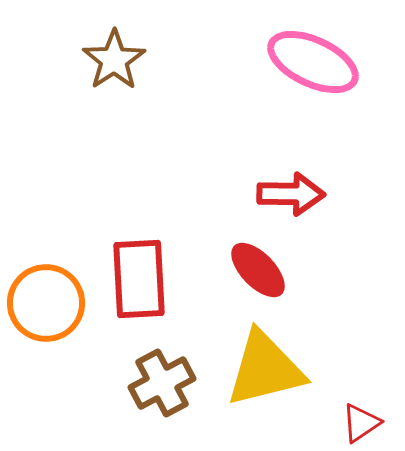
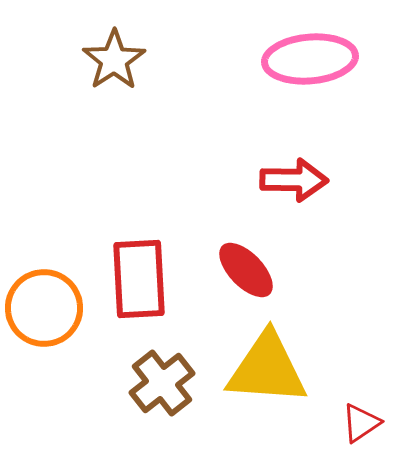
pink ellipse: moved 3 px left, 3 px up; rotated 30 degrees counterclockwise
red arrow: moved 3 px right, 14 px up
red ellipse: moved 12 px left
orange circle: moved 2 px left, 5 px down
yellow triangle: moved 2 px right; rotated 18 degrees clockwise
brown cross: rotated 10 degrees counterclockwise
